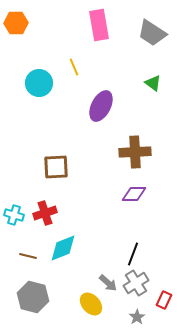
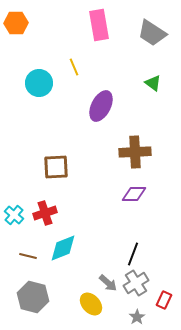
cyan cross: rotated 24 degrees clockwise
